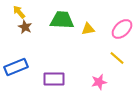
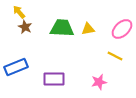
green trapezoid: moved 8 px down
yellow line: moved 2 px left, 2 px up; rotated 14 degrees counterclockwise
